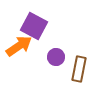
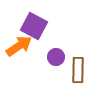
brown rectangle: moved 1 px left, 1 px down; rotated 10 degrees counterclockwise
